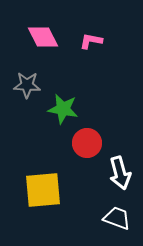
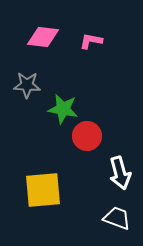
pink diamond: rotated 56 degrees counterclockwise
red circle: moved 7 px up
